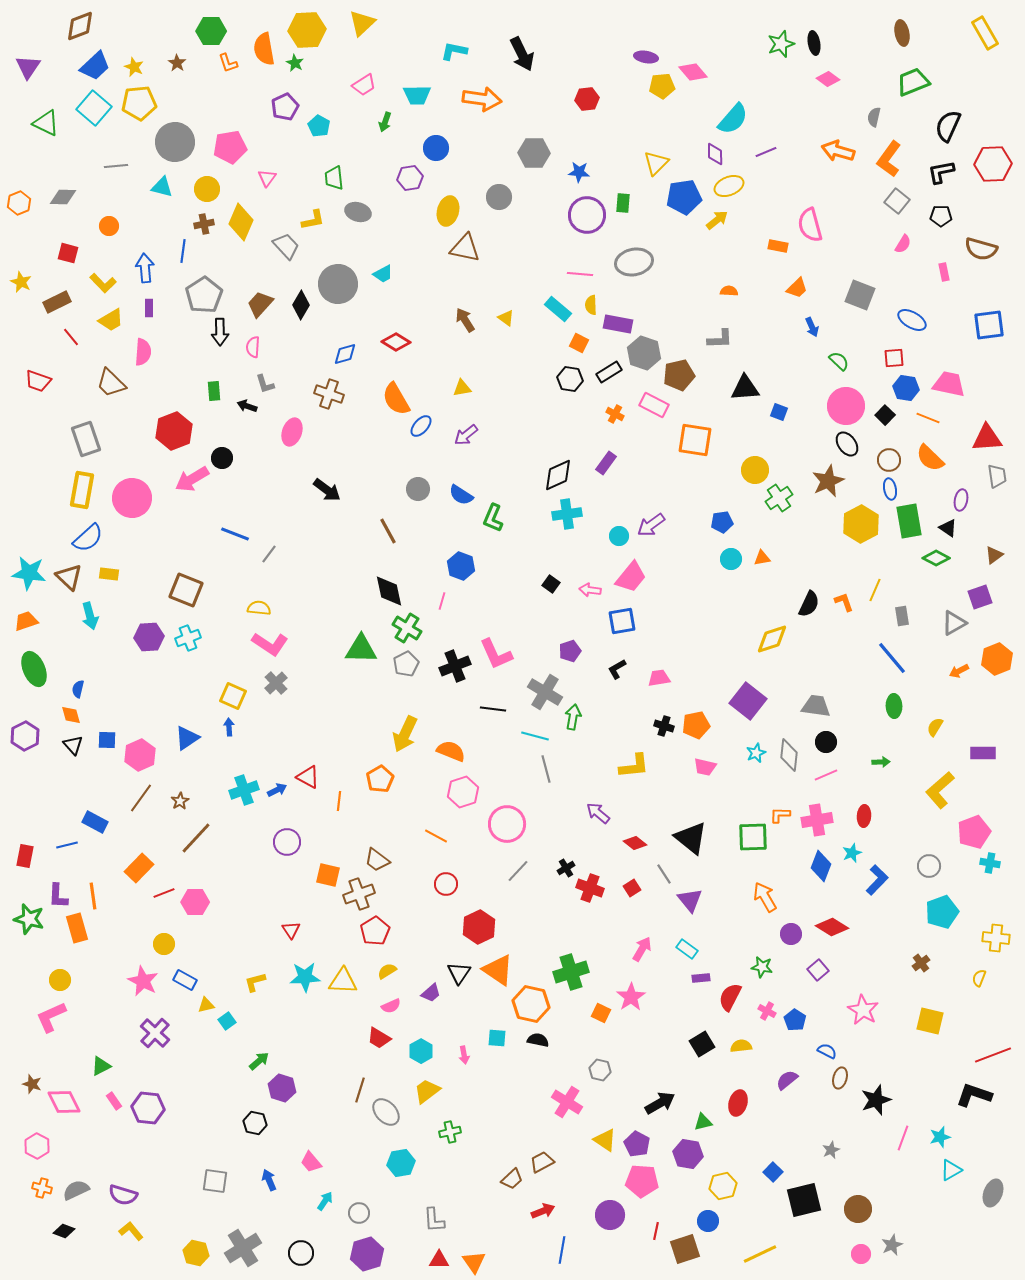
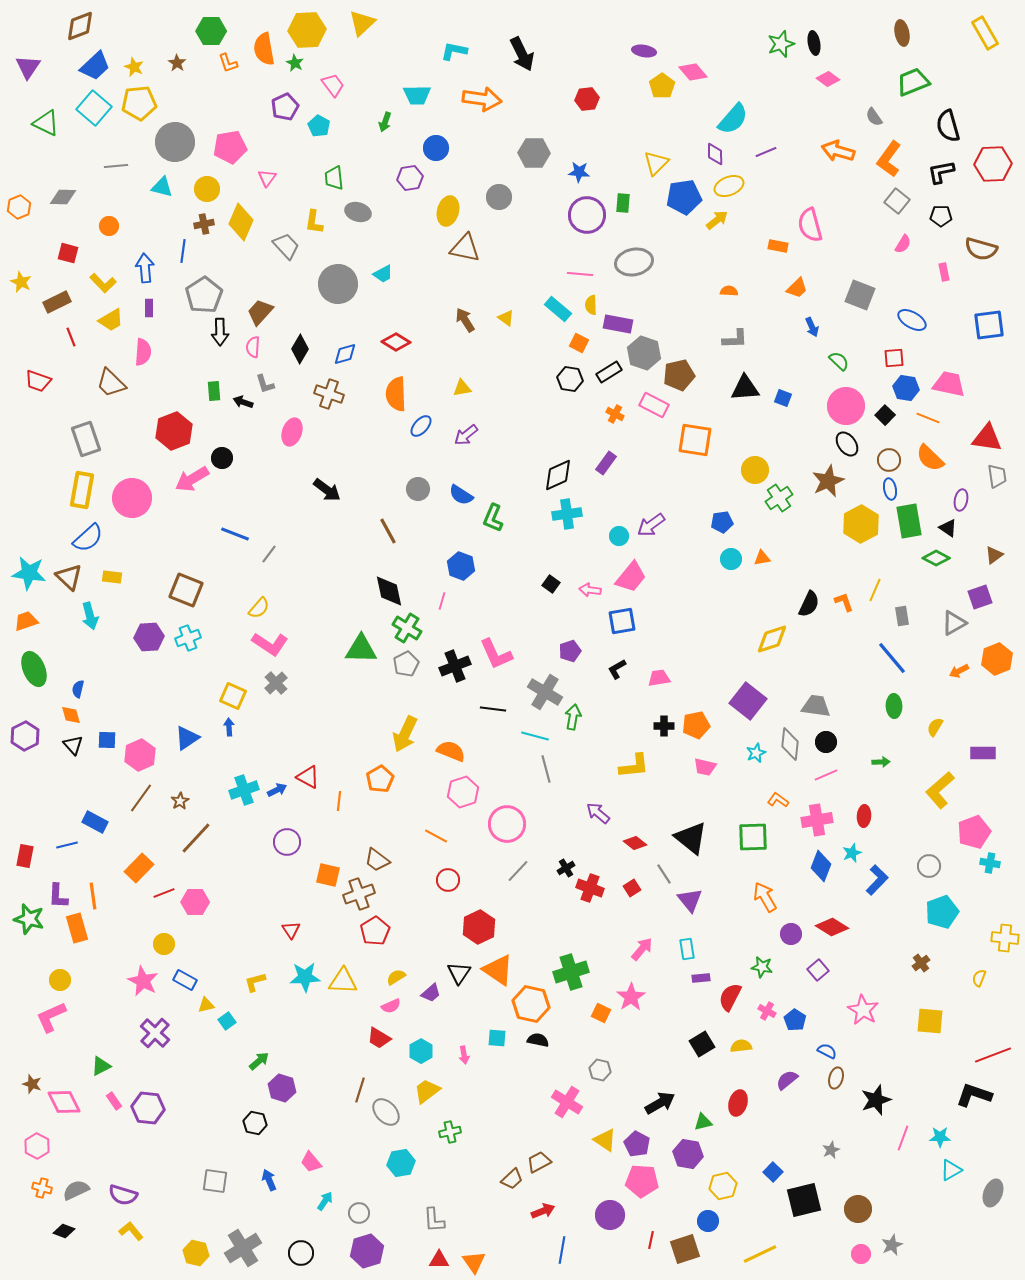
purple ellipse at (646, 57): moved 2 px left, 6 px up
pink trapezoid at (364, 85): moved 31 px left; rotated 95 degrees counterclockwise
yellow pentagon at (662, 86): rotated 30 degrees counterclockwise
gray semicircle at (874, 117): rotated 48 degrees counterclockwise
black semicircle at (948, 126): rotated 40 degrees counterclockwise
orange hexagon at (19, 203): moved 4 px down
yellow L-shape at (313, 220): moved 1 px right, 2 px down; rotated 110 degrees clockwise
brown trapezoid at (260, 304): moved 8 px down
black diamond at (301, 305): moved 1 px left, 44 px down
red line at (71, 337): rotated 18 degrees clockwise
gray L-shape at (720, 339): moved 15 px right
orange semicircle at (396, 399): moved 5 px up; rotated 28 degrees clockwise
black arrow at (247, 406): moved 4 px left, 4 px up
blue square at (779, 412): moved 4 px right, 14 px up
red triangle at (987, 438): rotated 12 degrees clockwise
yellow rectangle at (109, 574): moved 3 px right, 3 px down
yellow semicircle at (259, 608): rotated 125 degrees clockwise
black cross at (664, 726): rotated 18 degrees counterclockwise
gray diamond at (789, 755): moved 1 px right, 11 px up
orange L-shape at (780, 815): moved 2 px left, 15 px up; rotated 35 degrees clockwise
red circle at (446, 884): moved 2 px right, 4 px up
yellow cross at (996, 938): moved 9 px right
pink arrow at (642, 949): rotated 10 degrees clockwise
cyan rectangle at (687, 949): rotated 45 degrees clockwise
yellow semicircle at (387, 971): moved 9 px right, 6 px down
yellow square at (930, 1021): rotated 8 degrees counterclockwise
brown ellipse at (840, 1078): moved 4 px left
cyan star at (940, 1137): rotated 15 degrees clockwise
brown trapezoid at (542, 1162): moved 3 px left
red line at (656, 1231): moved 5 px left, 9 px down
purple hexagon at (367, 1254): moved 3 px up
